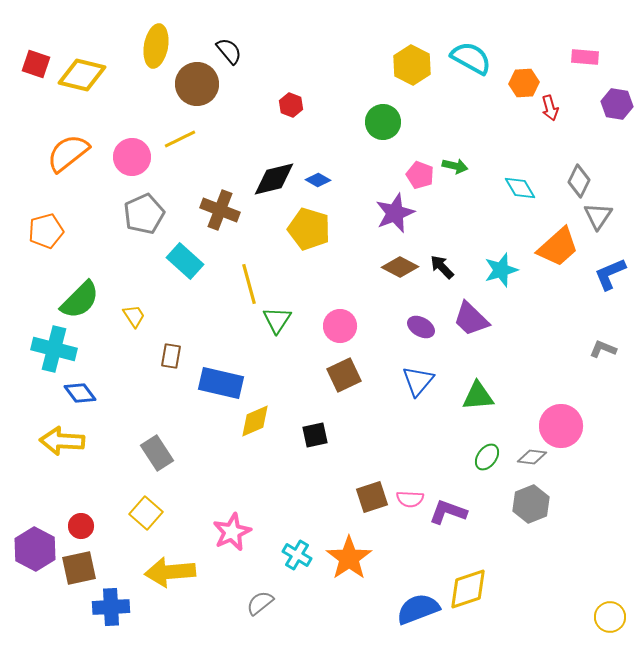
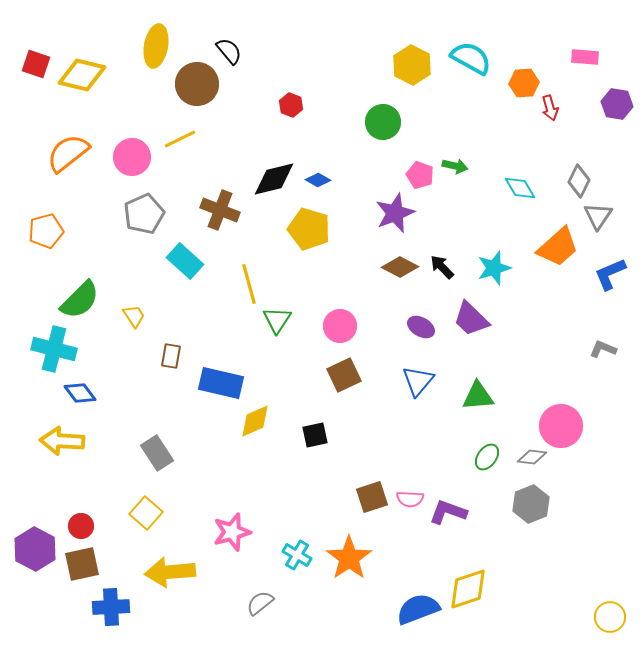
cyan star at (501, 270): moved 7 px left, 2 px up
pink star at (232, 532): rotated 9 degrees clockwise
brown square at (79, 568): moved 3 px right, 4 px up
